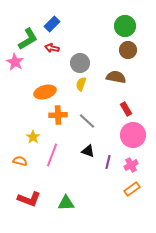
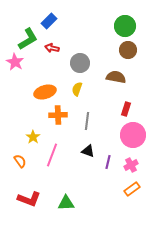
blue rectangle: moved 3 px left, 3 px up
yellow semicircle: moved 4 px left, 5 px down
red rectangle: rotated 48 degrees clockwise
gray line: rotated 54 degrees clockwise
orange semicircle: rotated 40 degrees clockwise
